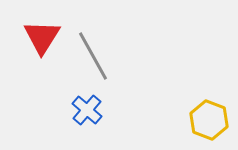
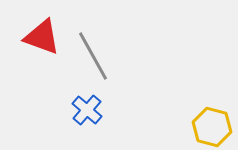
red triangle: rotated 42 degrees counterclockwise
yellow hexagon: moved 3 px right, 7 px down; rotated 6 degrees counterclockwise
